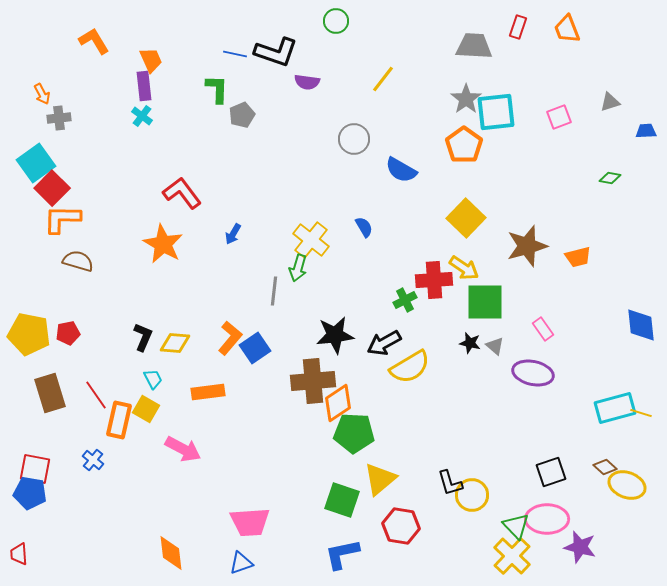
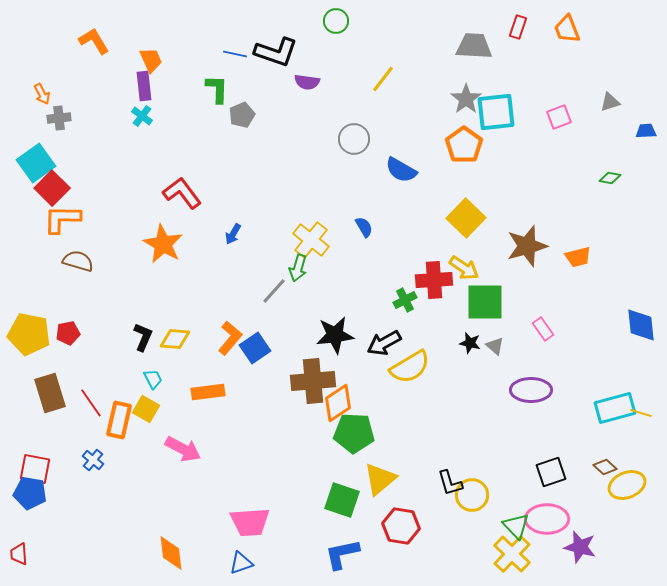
gray line at (274, 291): rotated 36 degrees clockwise
yellow diamond at (175, 343): moved 4 px up
purple ellipse at (533, 373): moved 2 px left, 17 px down; rotated 12 degrees counterclockwise
red line at (96, 395): moved 5 px left, 8 px down
yellow ellipse at (627, 485): rotated 42 degrees counterclockwise
yellow cross at (512, 556): moved 2 px up
